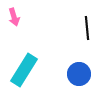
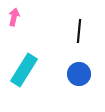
pink arrow: rotated 150 degrees counterclockwise
black line: moved 8 px left, 3 px down; rotated 10 degrees clockwise
